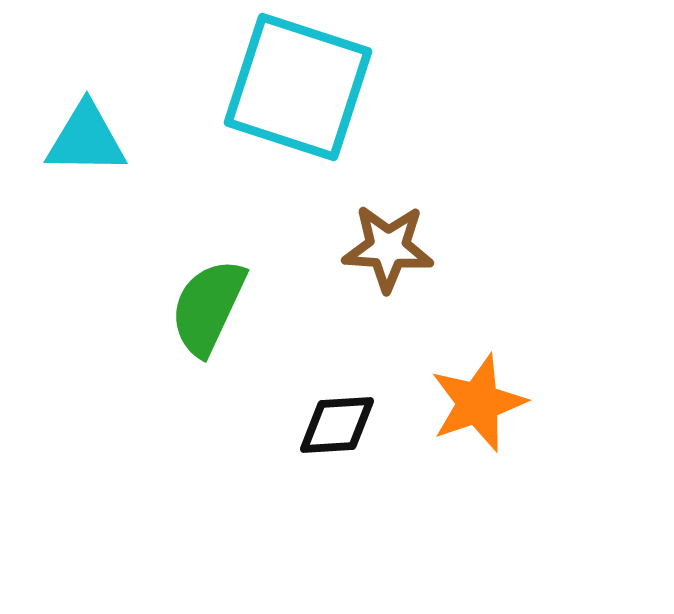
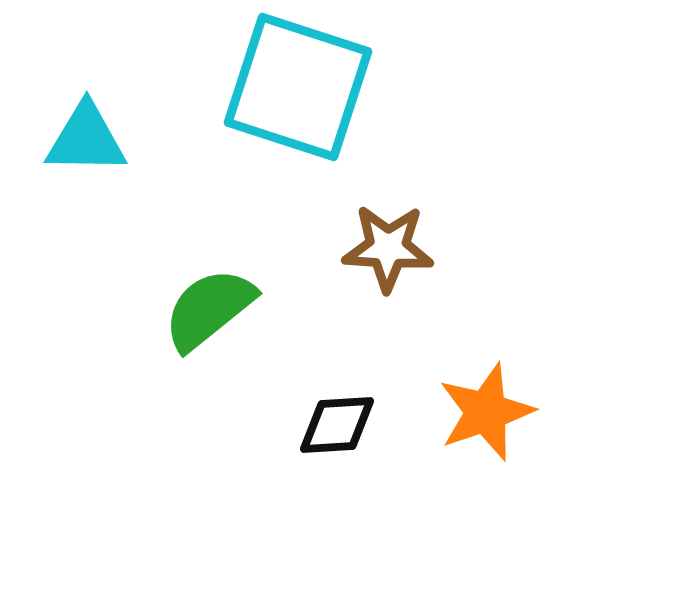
green semicircle: moved 1 px right, 2 px down; rotated 26 degrees clockwise
orange star: moved 8 px right, 9 px down
